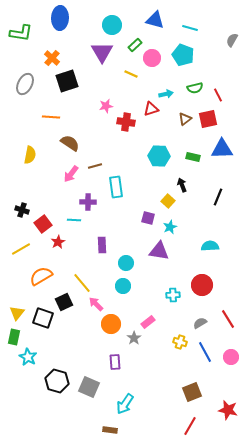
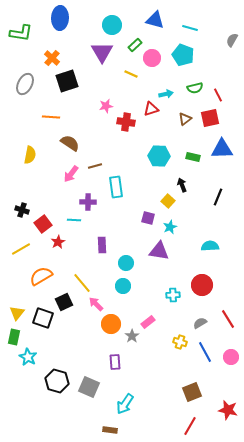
red square at (208, 119): moved 2 px right, 1 px up
gray star at (134, 338): moved 2 px left, 2 px up
